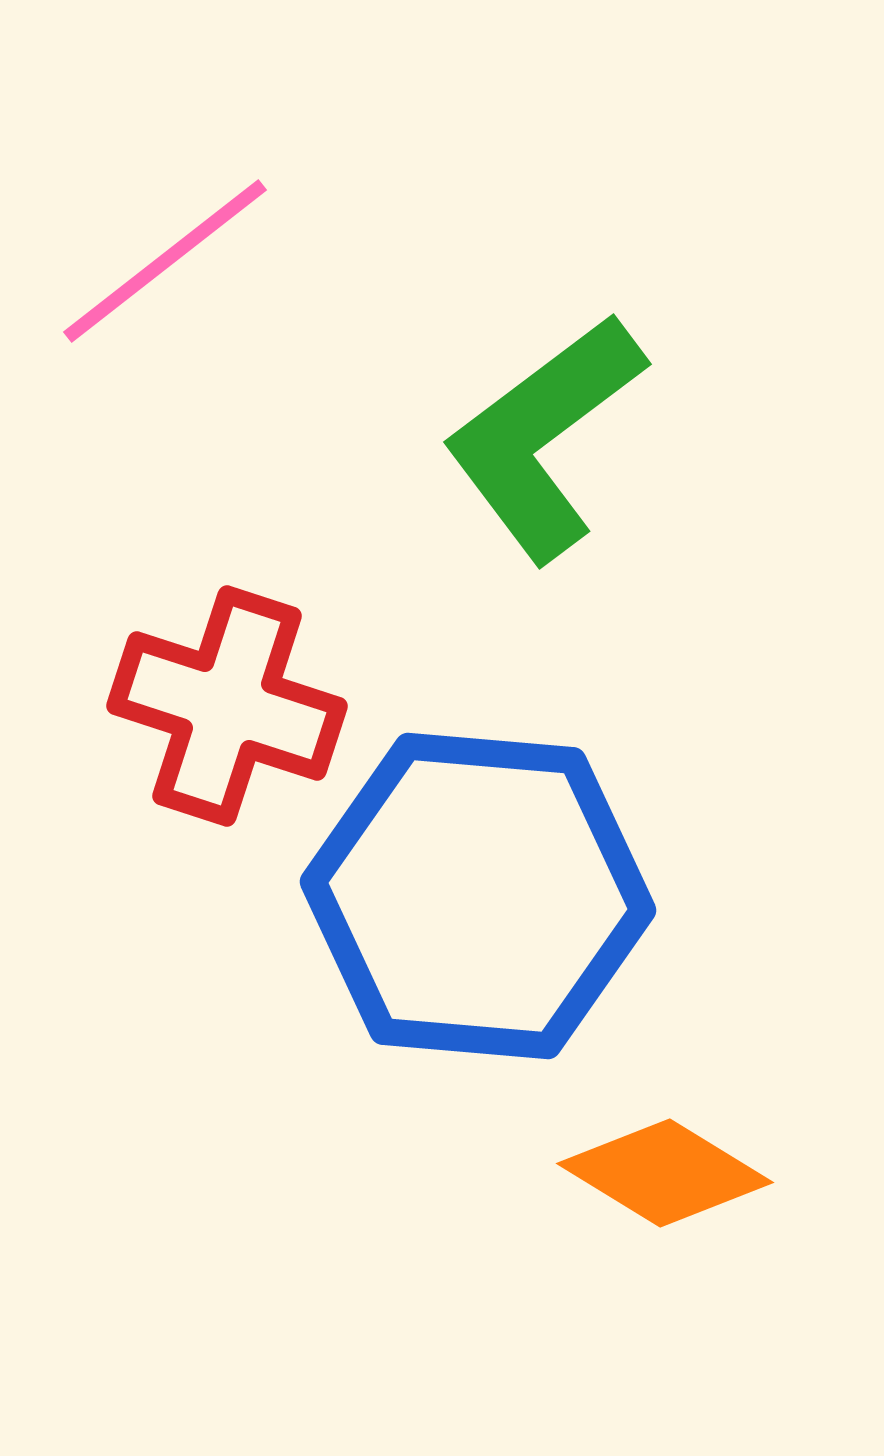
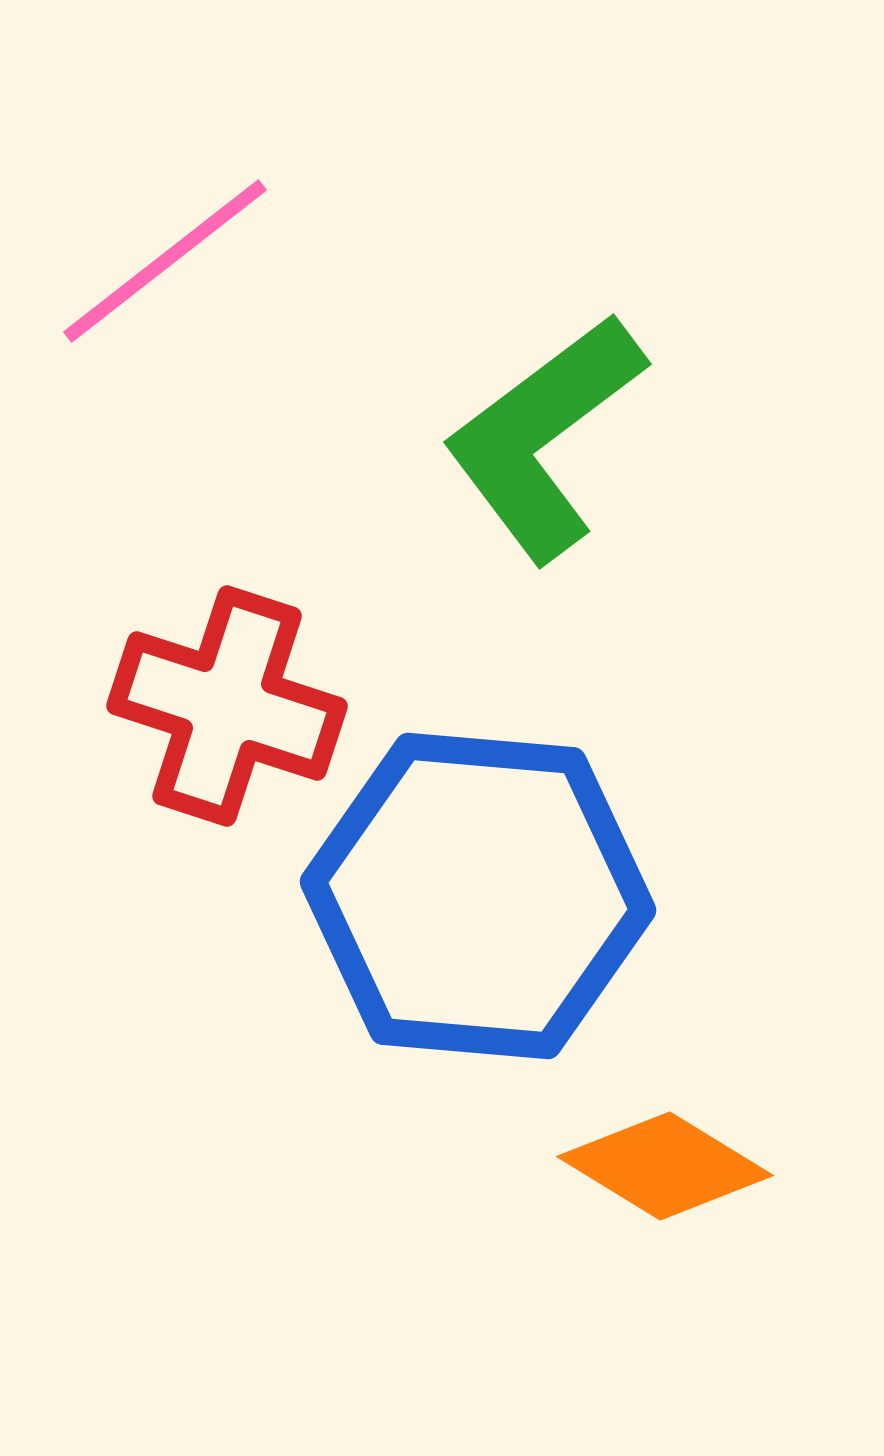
orange diamond: moved 7 px up
